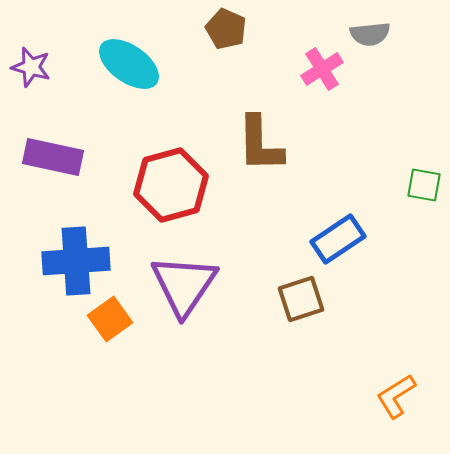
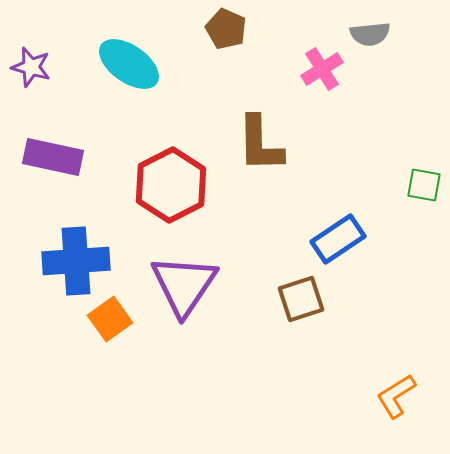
red hexagon: rotated 12 degrees counterclockwise
